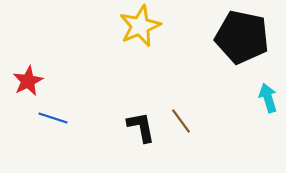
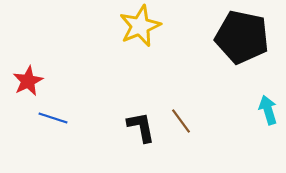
cyan arrow: moved 12 px down
